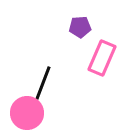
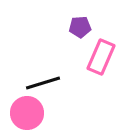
pink rectangle: moved 1 px left, 1 px up
black line: rotated 52 degrees clockwise
